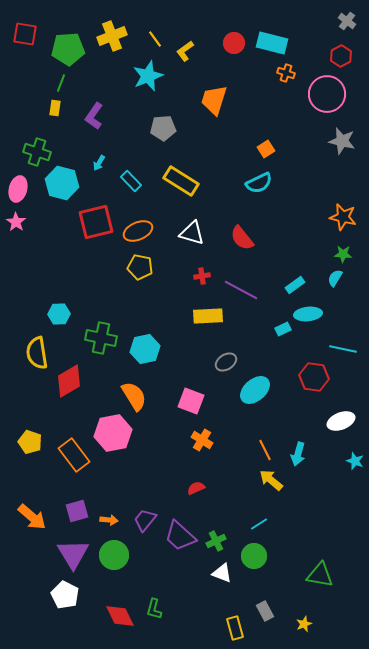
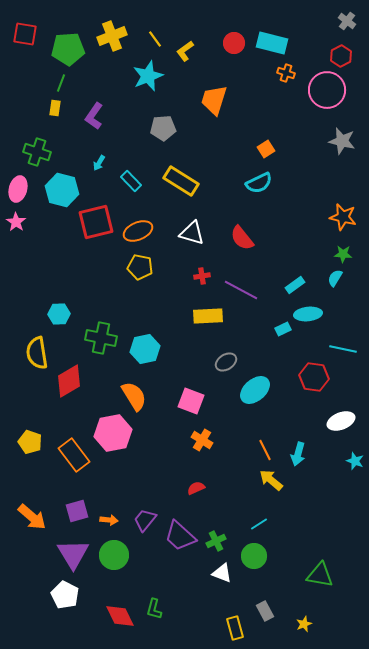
pink circle at (327, 94): moved 4 px up
cyan hexagon at (62, 183): moved 7 px down
